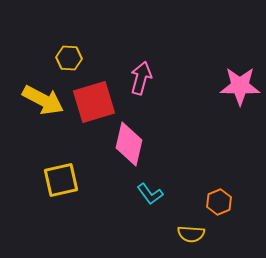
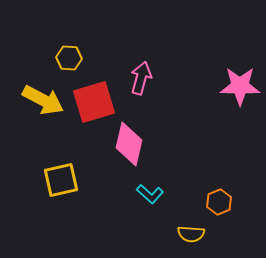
cyan L-shape: rotated 12 degrees counterclockwise
